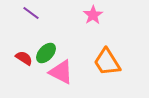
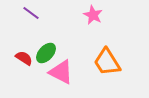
pink star: rotated 12 degrees counterclockwise
